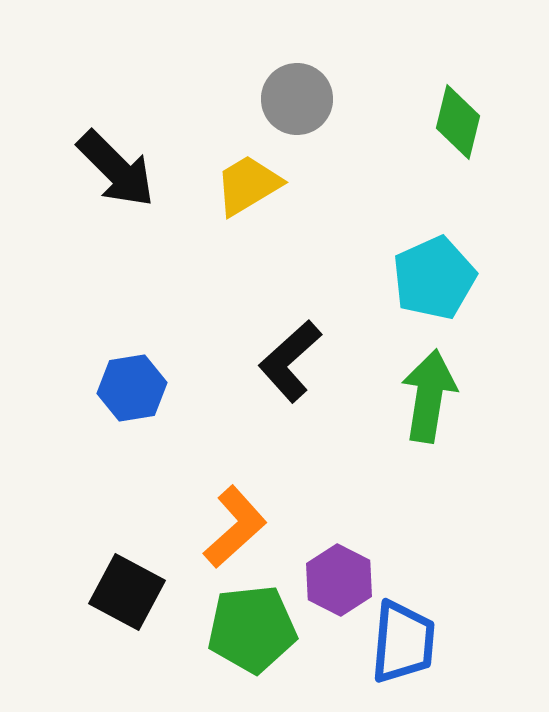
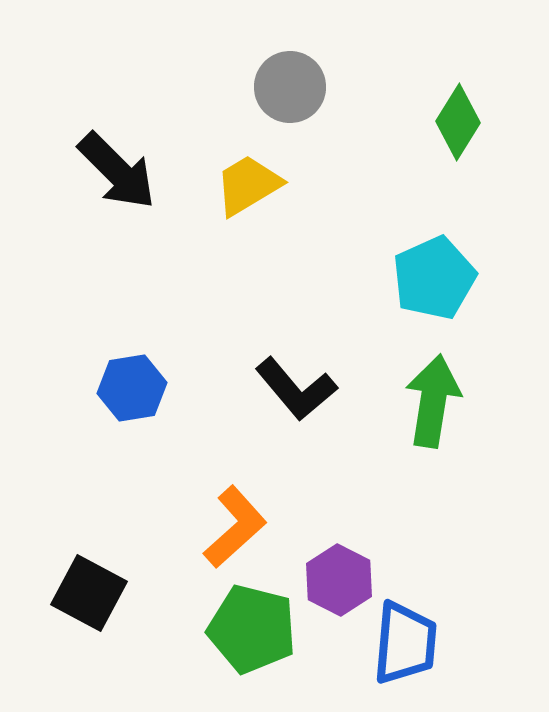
gray circle: moved 7 px left, 12 px up
green diamond: rotated 18 degrees clockwise
black arrow: moved 1 px right, 2 px down
black L-shape: moved 6 px right, 28 px down; rotated 88 degrees counterclockwise
green arrow: moved 4 px right, 5 px down
black square: moved 38 px left, 1 px down
green pentagon: rotated 20 degrees clockwise
blue trapezoid: moved 2 px right, 1 px down
